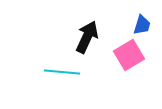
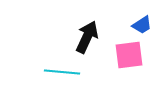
blue trapezoid: rotated 40 degrees clockwise
pink square: rotated 24 degrees clockwise
